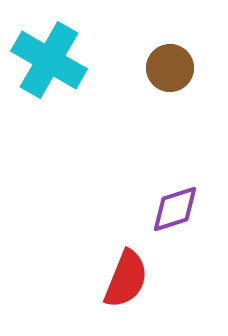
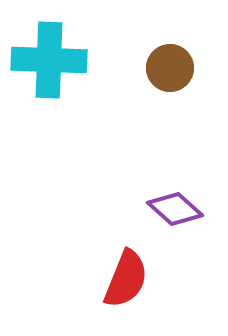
cyan cross: rotated 28 degrees counterclockwise
purple diamond: rotated 60 degrees clockwise
